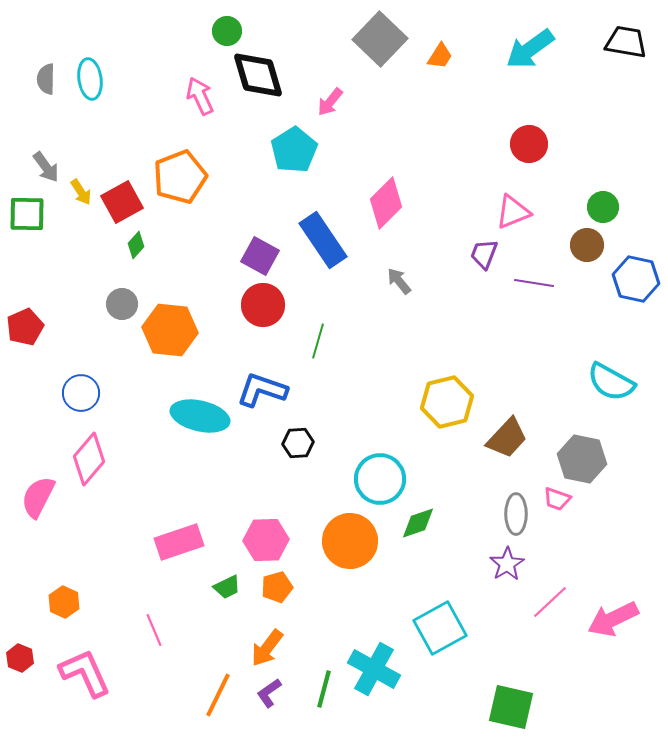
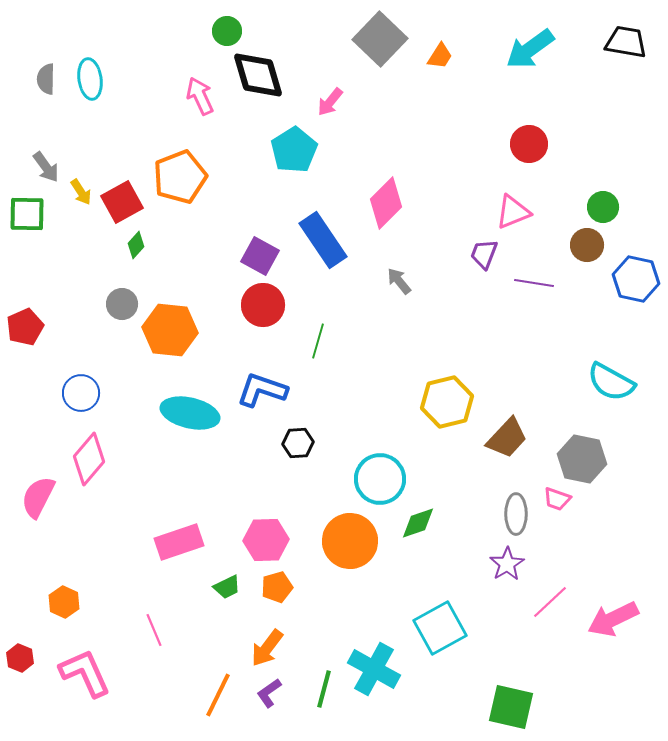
cyan ellipse at (200, 416): moved 10 px left, 3 px up
